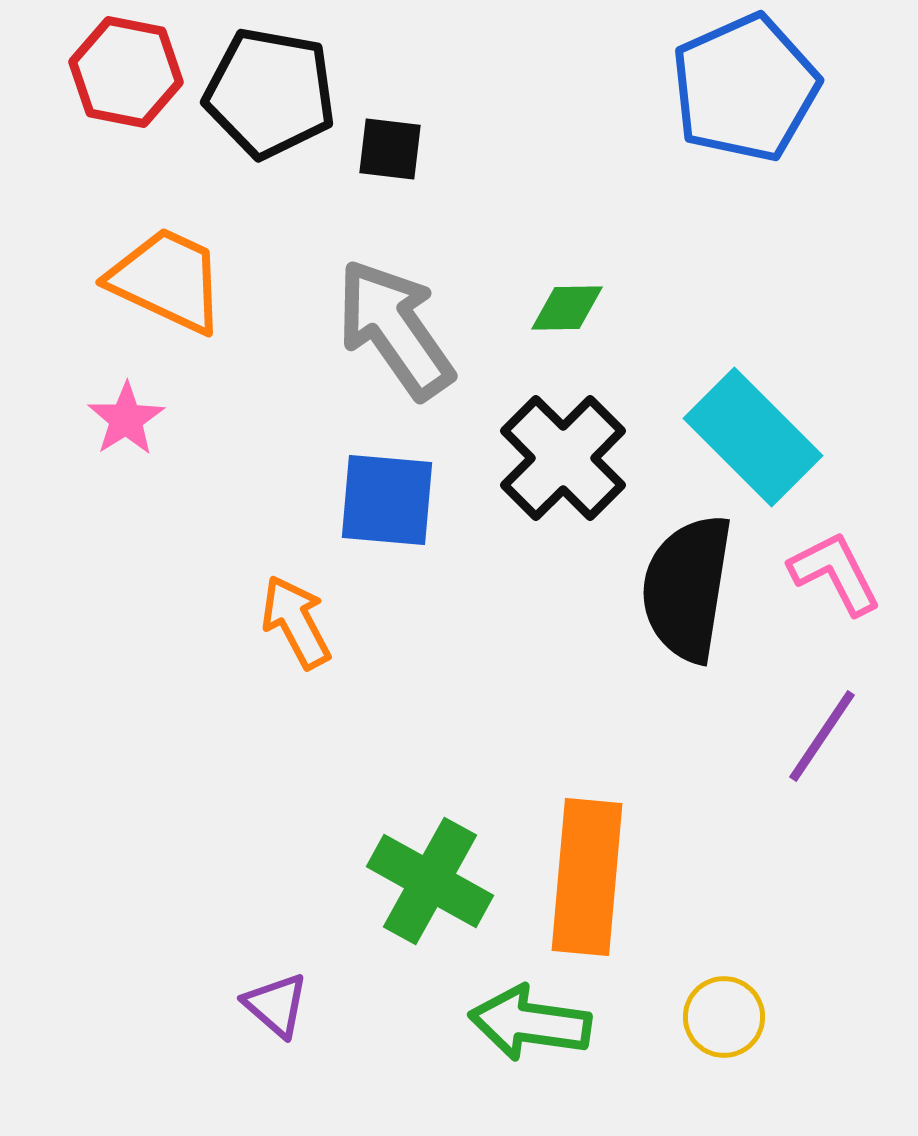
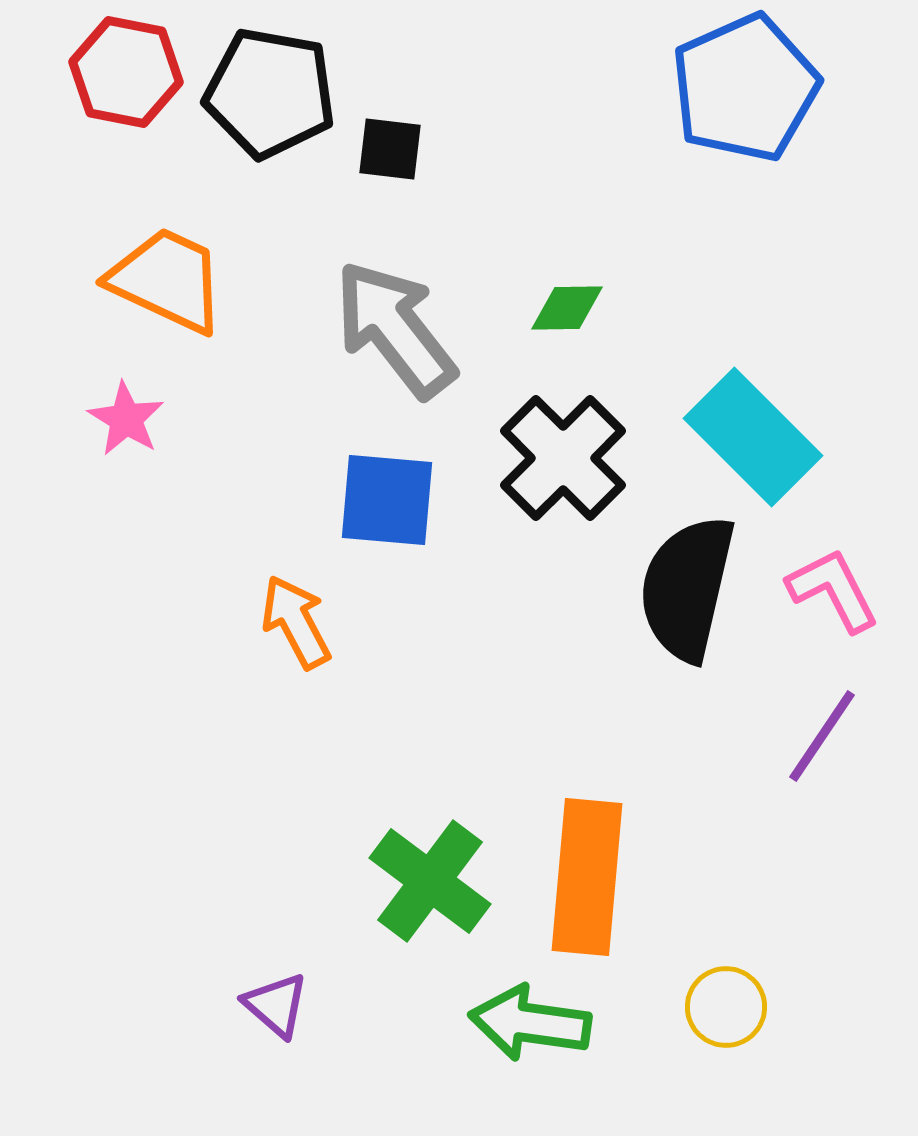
gray arrow: rotated 3 degrees counterclockwise
pink star: rotated 8 degrees counterclockwise
pink L-shape: moved 2 px left, 17 px down
black semicircle: rotated 4 degrees clockwise
green cross: rotated 8 degrees clockwise
yellow circle: moved 2 px right, 10 px up
